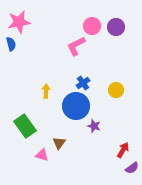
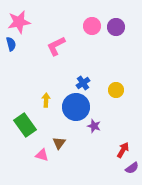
pink L-shape: moved 20 px left
yellow arrow: moved 9 px down
blue circle: moved 1 px down
green rectangle: moved 1 px up
